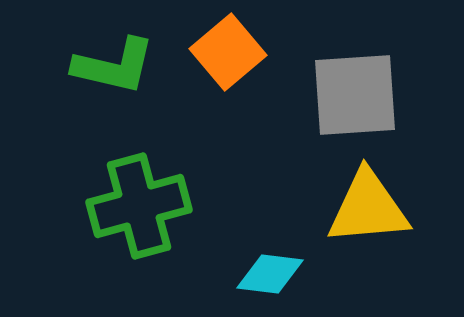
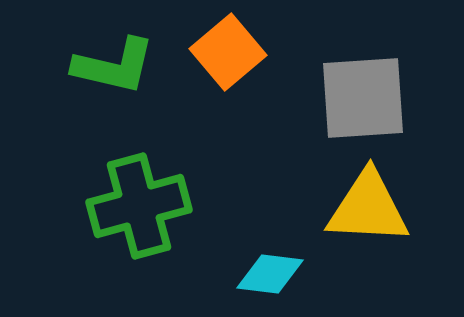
gray square: moved 8 px right, 3 px down
yellow triangle: rotated 8 degrees clockwise
